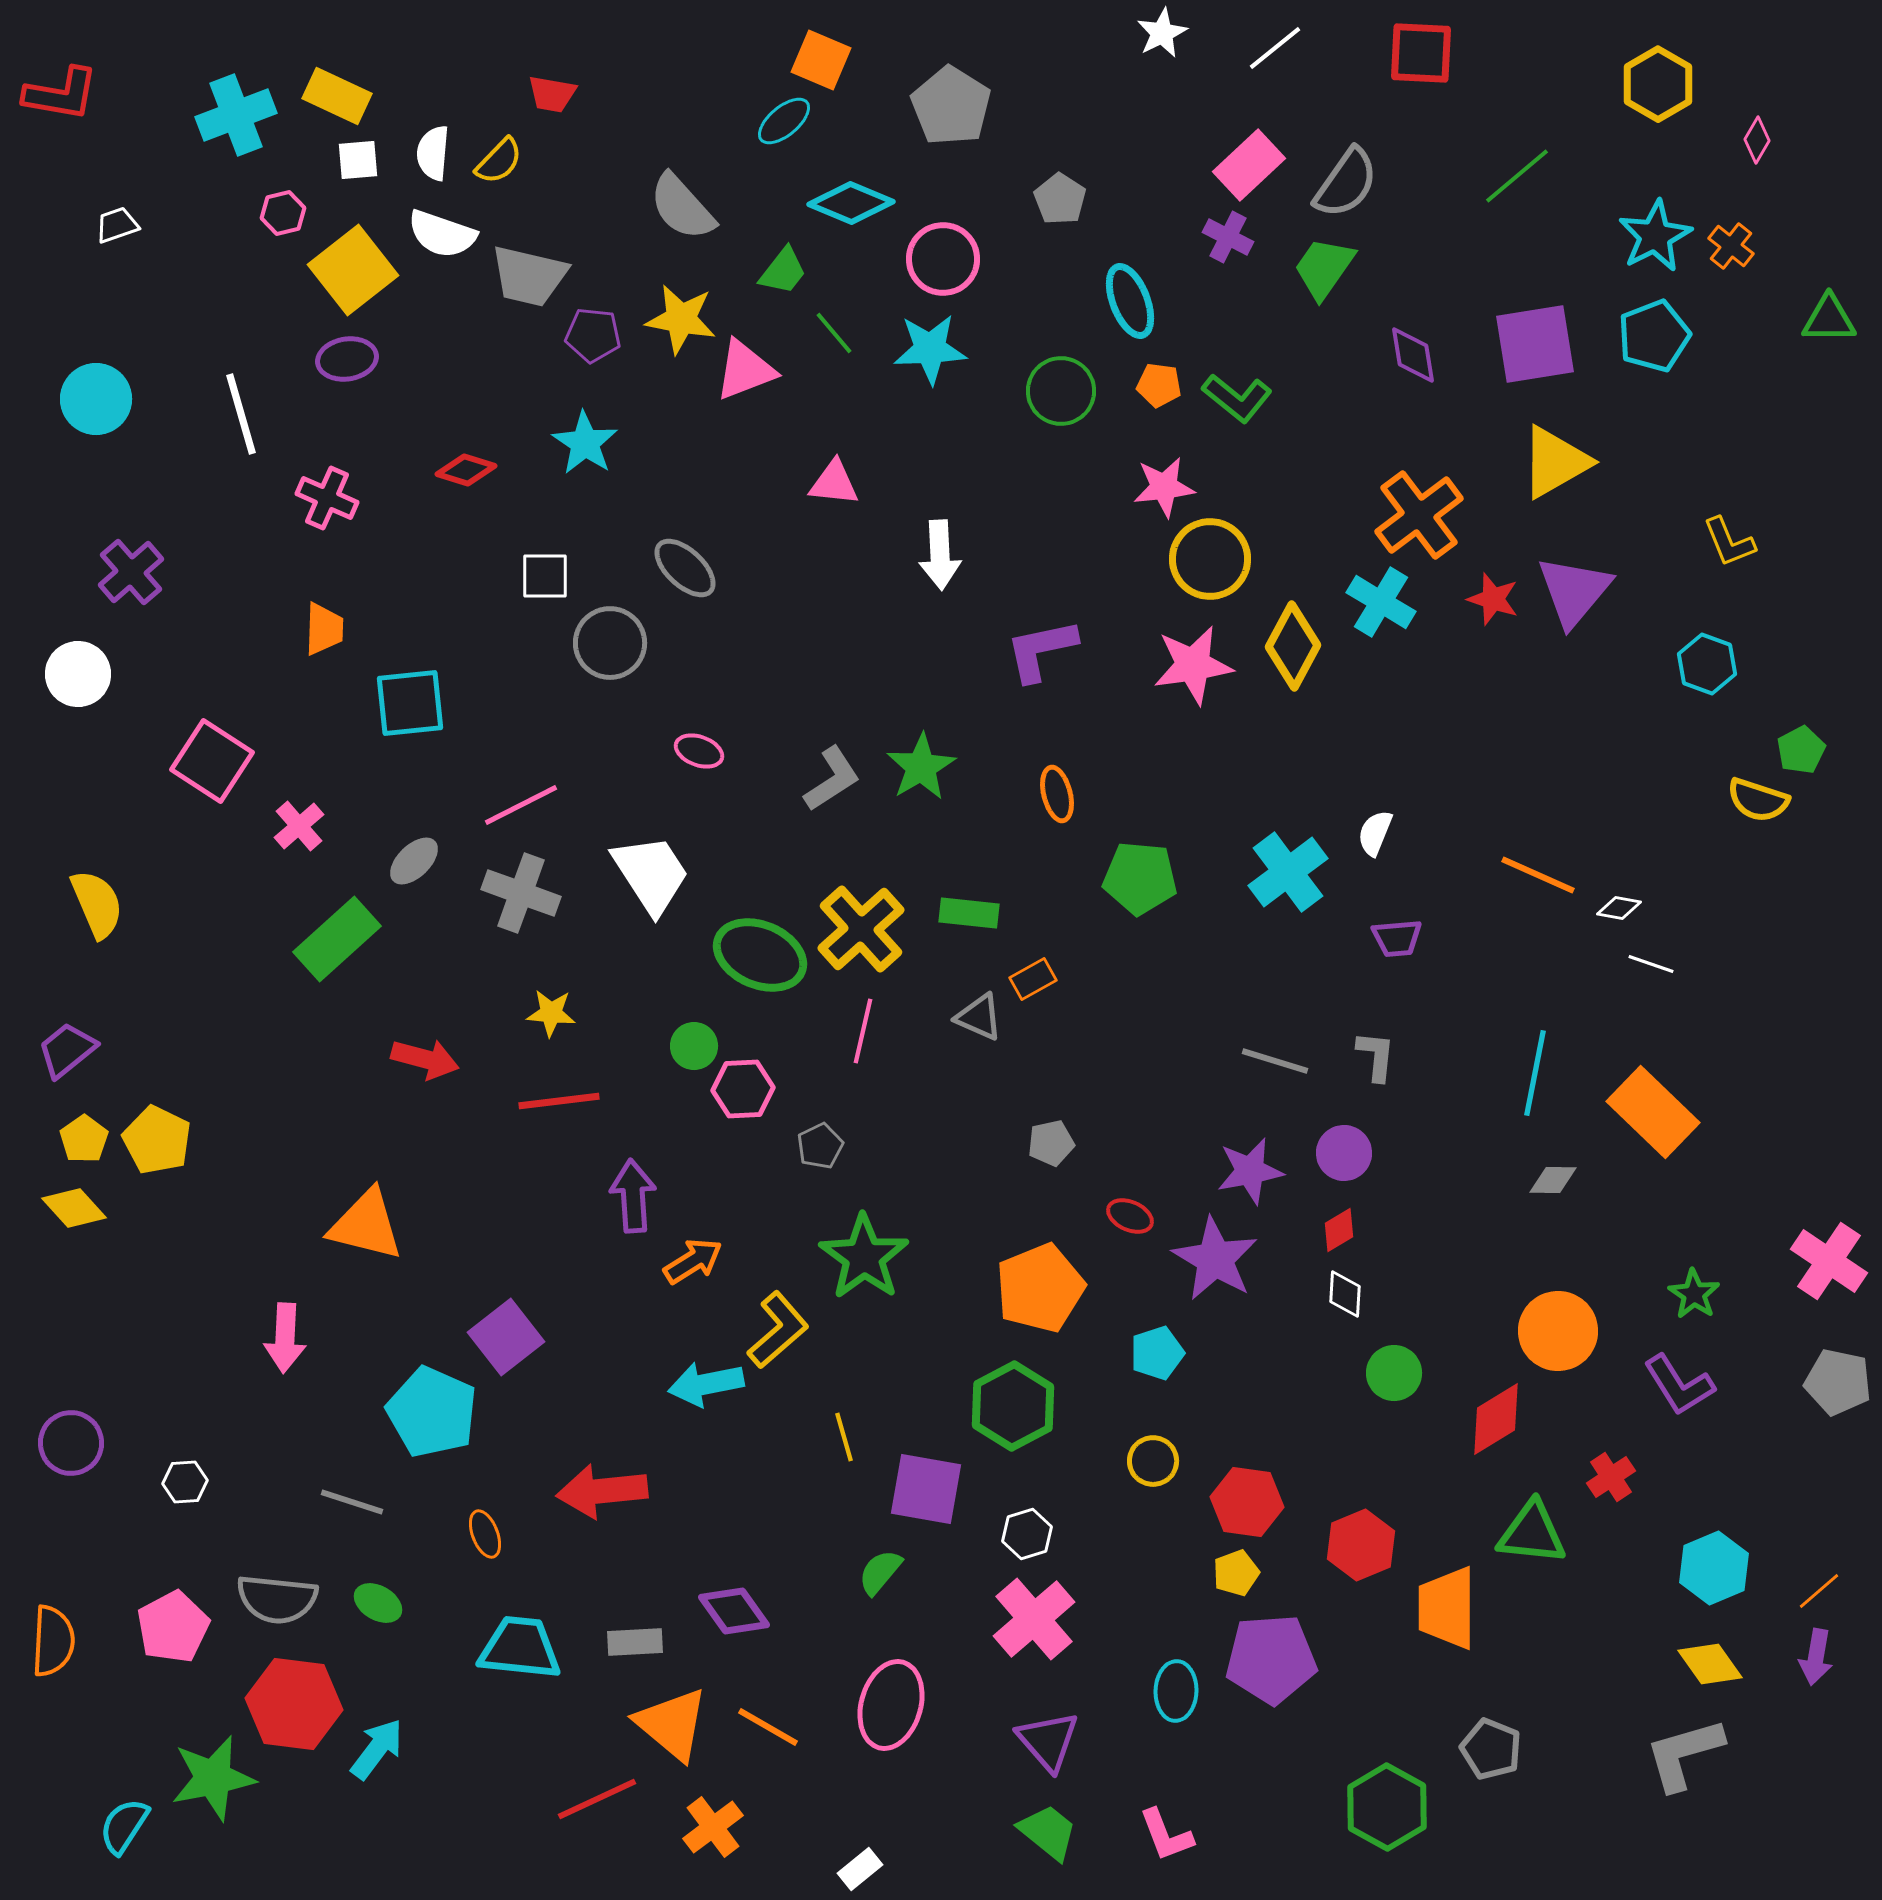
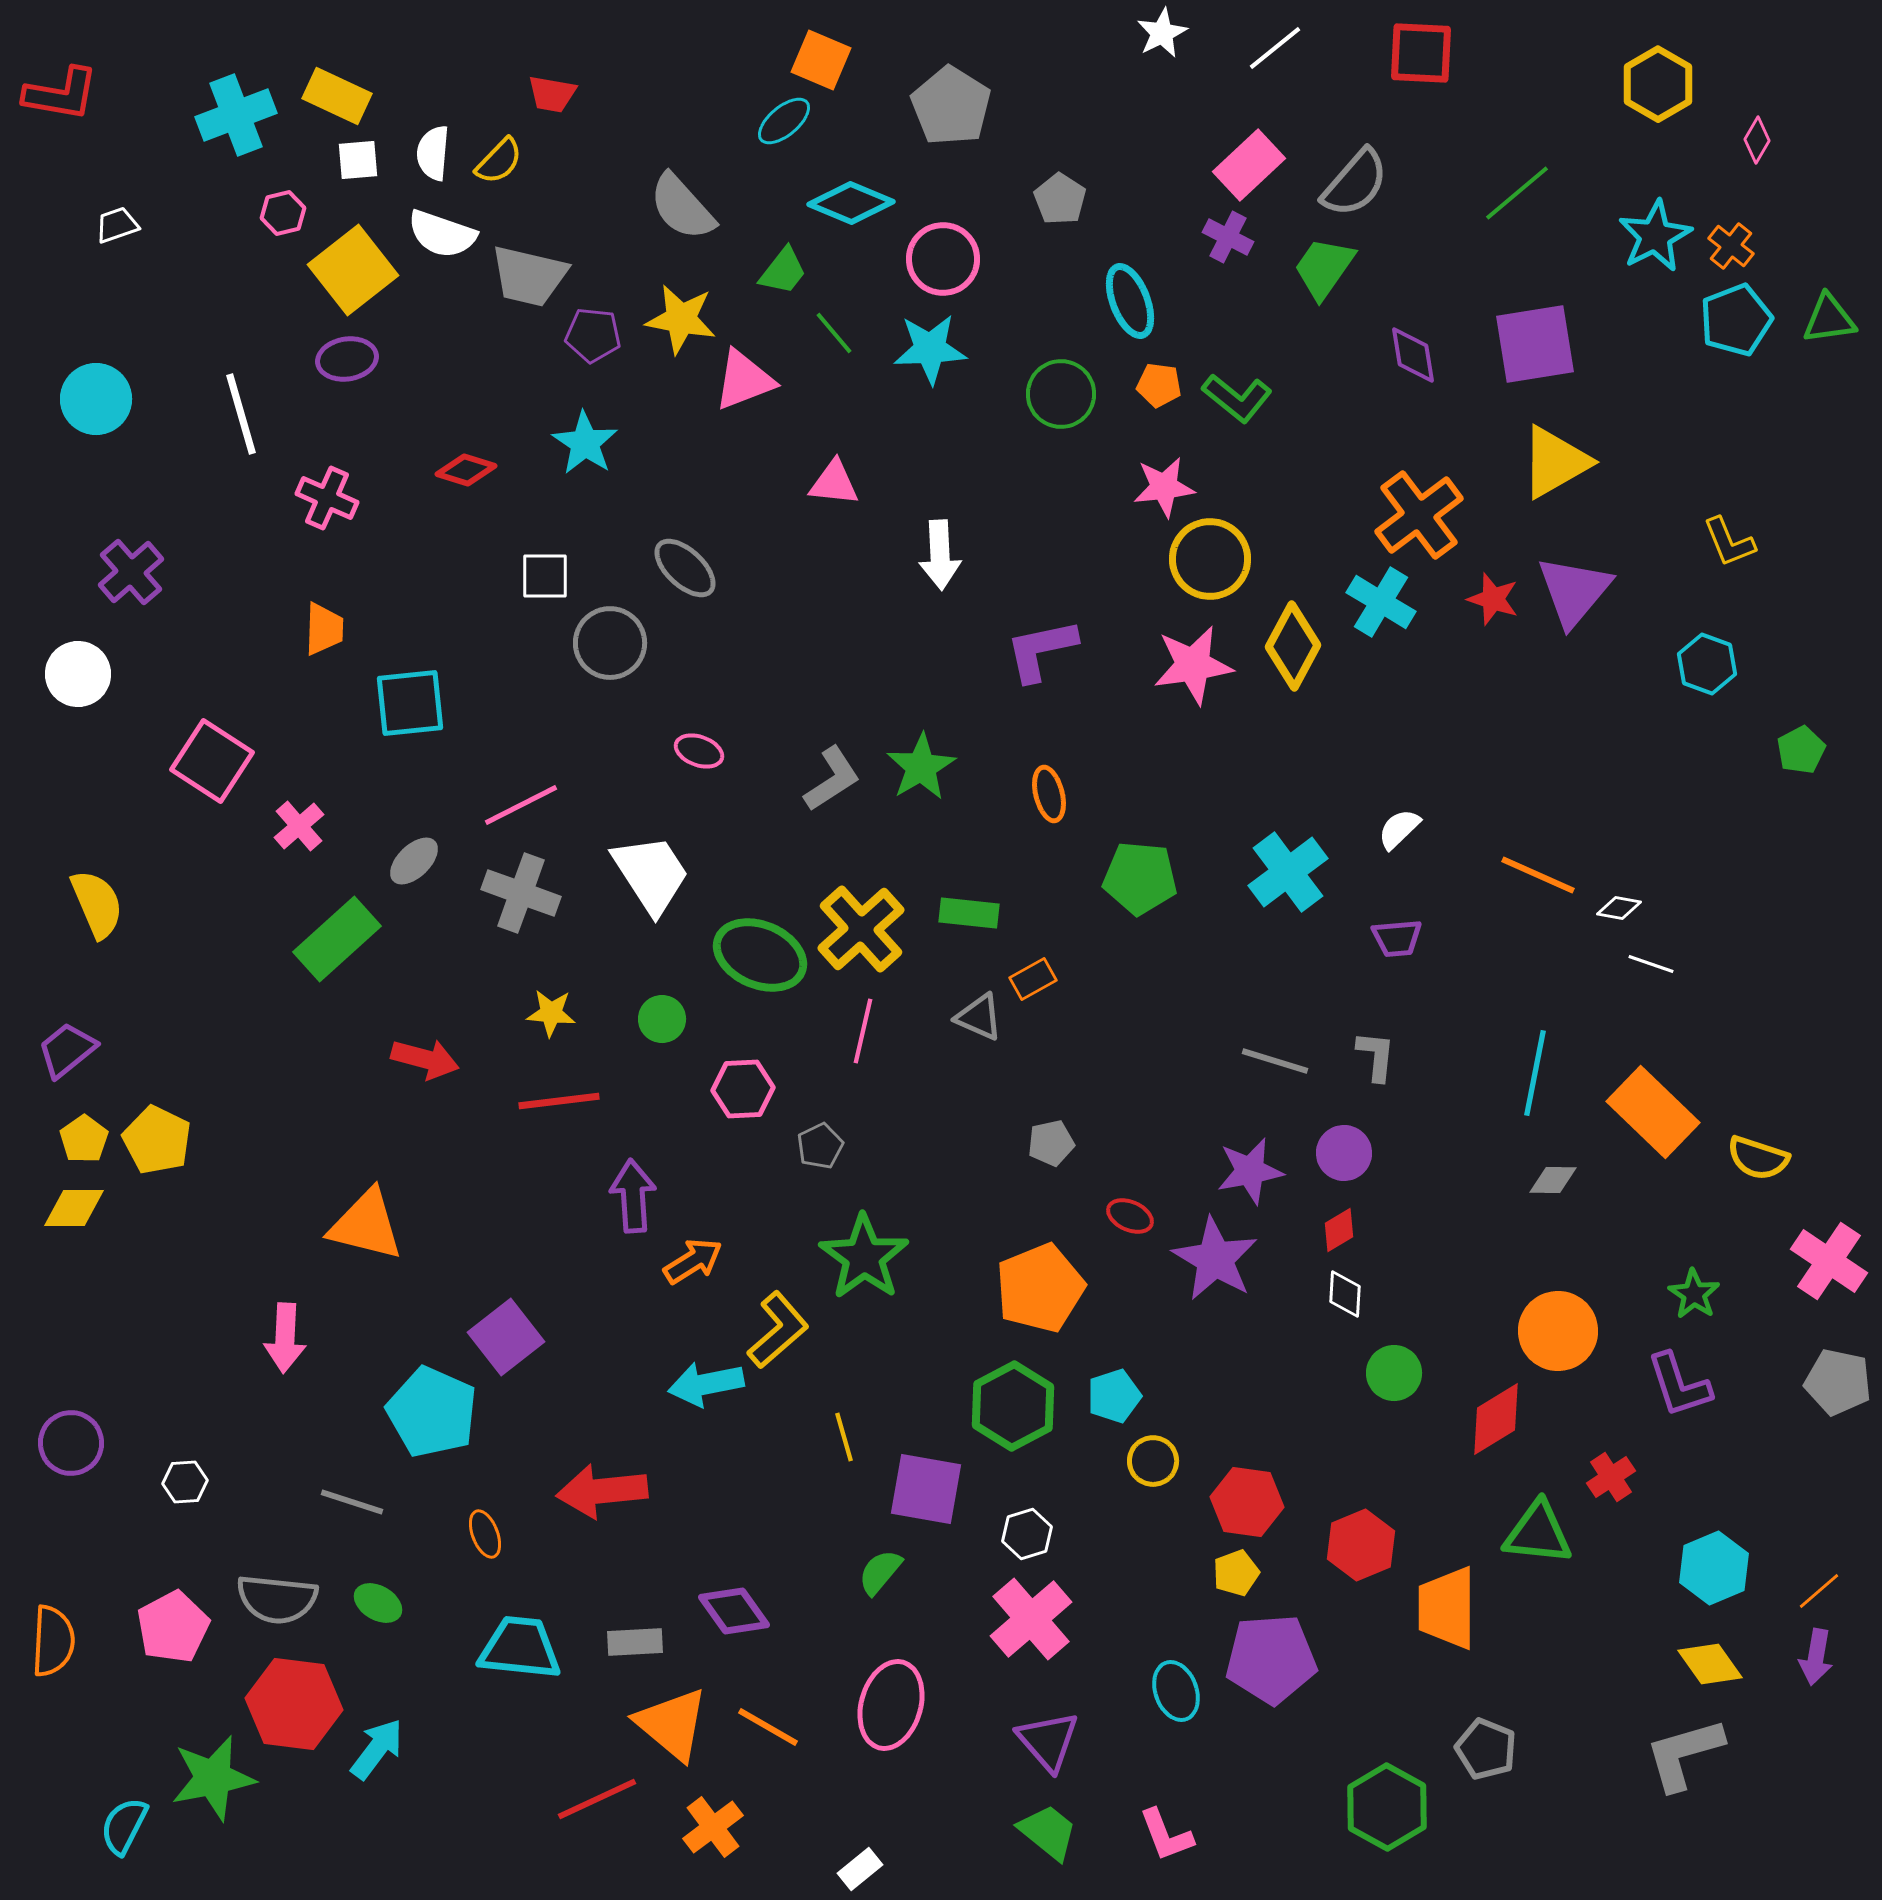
green line at (1517, 176): moved 17 px down
gray semicircle at (1346, 183): moved 9 px right; rotated 6 degrees clockwise
green triangle at (1829, 319): rotated 8 degrees counterclockwise
cyan pentagon at (1654, 336): moved 82 px right, 16 px up
pink triangle at (745, 370): moved 1 px left, 10 px down
green circle at (1061, 391): moved 3 px down
orange ellipse at (1057, 794): moved 8 px left
yellow semicircle at (1758, 800): moved 358 px down
white semicircle at (1375, 833): moved 24 px right, 4 px up; rotated 24 degrees clockwise
green circle at (694, 1046): moved 32 px left, 27 px up
yellow diamond at (74, 1208): rotated 48 degrees counterclockwise
cyan pentagon at (1157, 1353): moved 43 px left, 43 px down
purple L-shape at (1679, 1385): rotated 14 degrees clockwise
green triangle at (1532, 1533): moved 6 px right
pink cross at (1034, 1619): moved 3 px left
cyan ellipse at (1176, 1691): rotated 22 degrees counterclockwise
gray pentagon at (1491, 1749): moved 5 px left
cyan semicircle at (124, 1826): rotated 6 degrees counterclockwise
